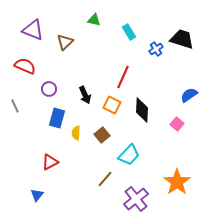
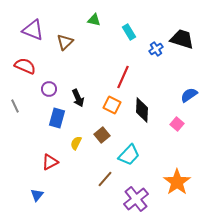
black arrow: moved 7 px left, 3 px down
yellow semicircle: moved 10 px down; rotated 24 degrees clockwise
